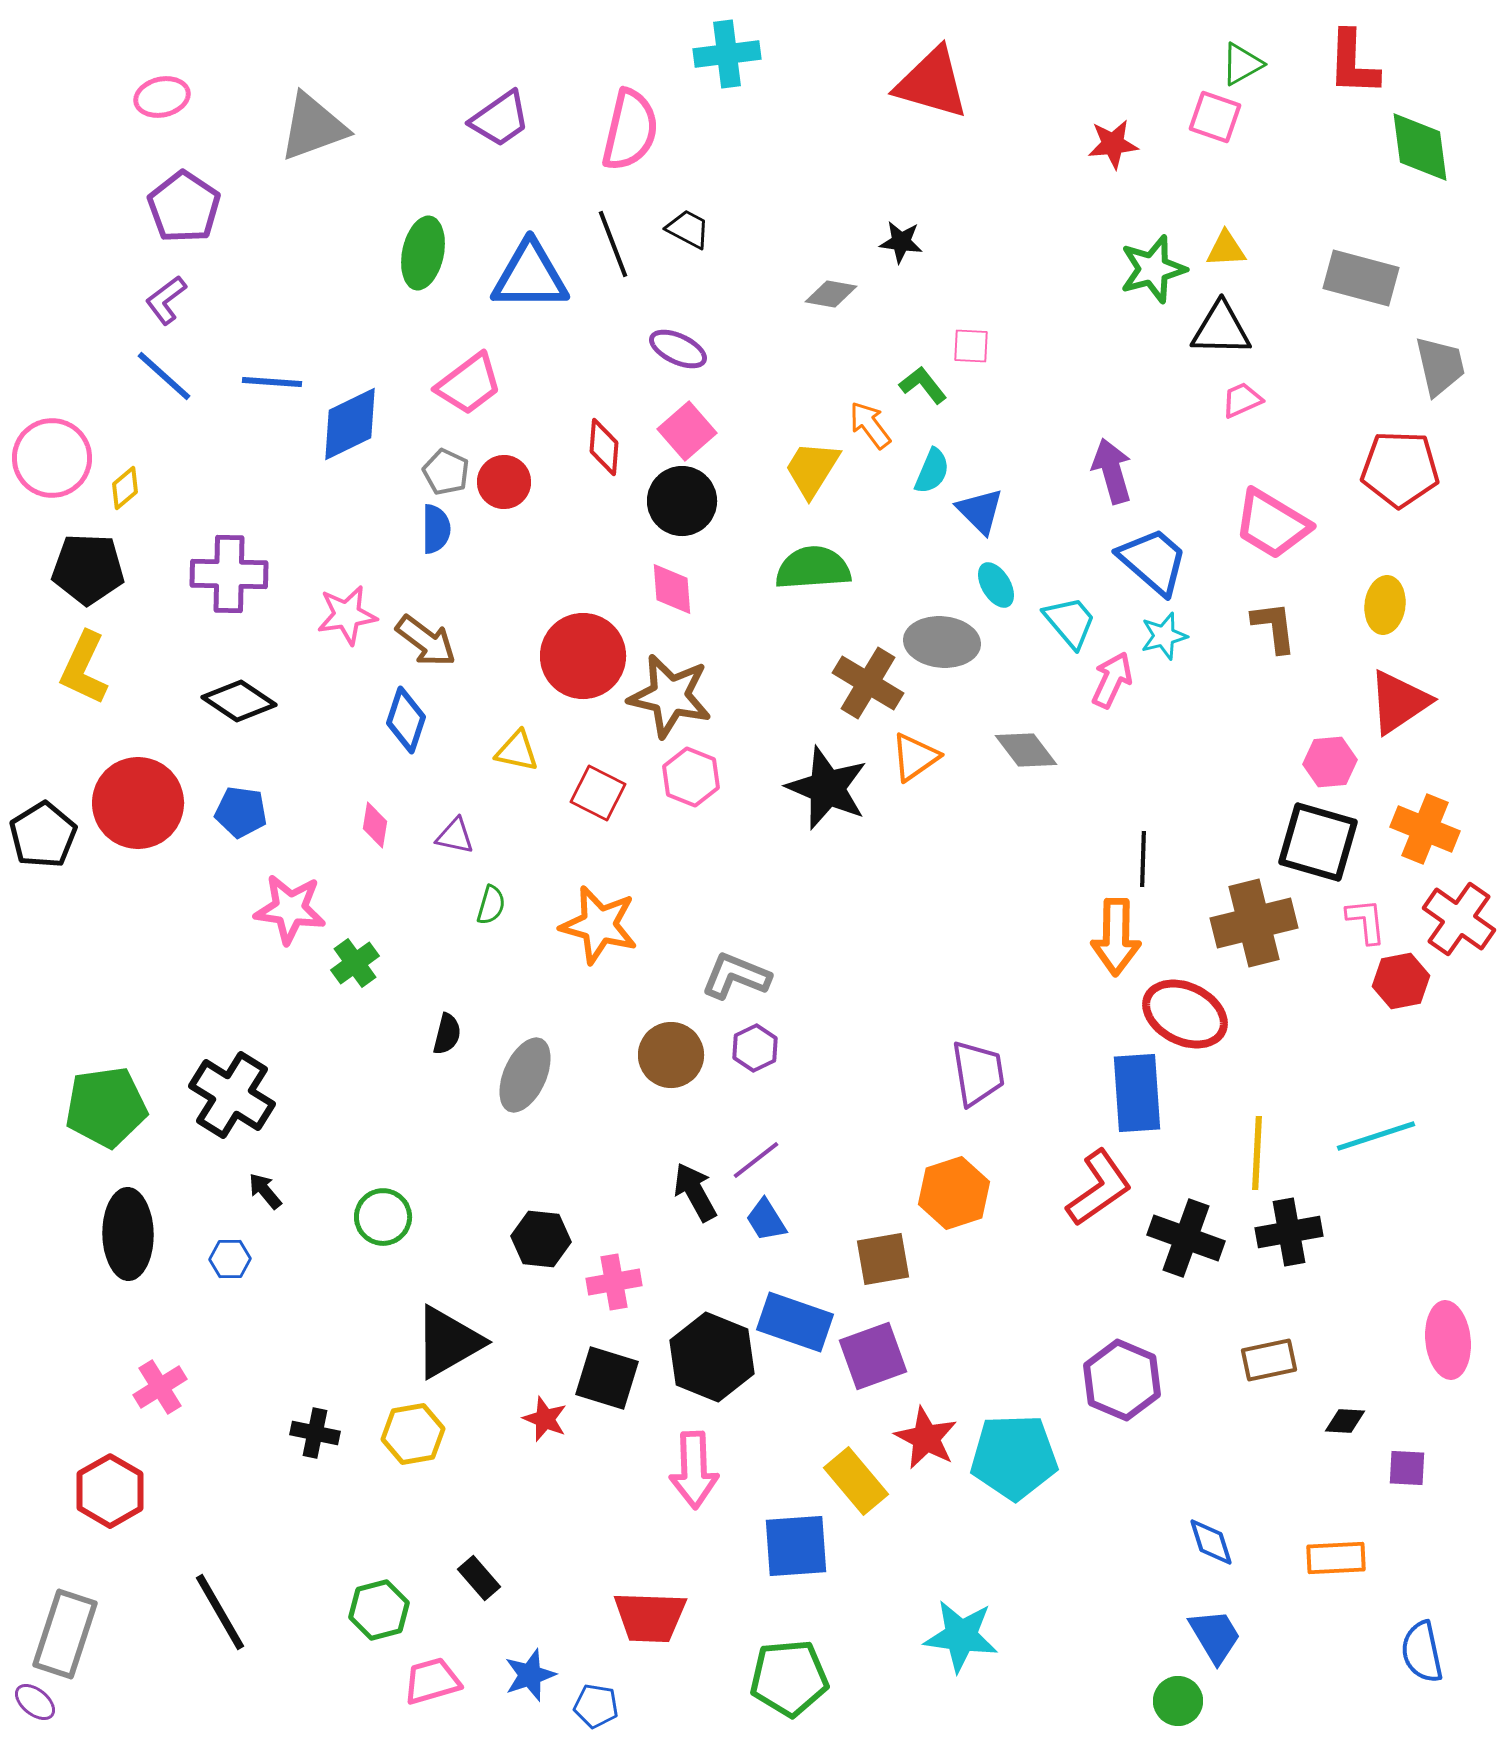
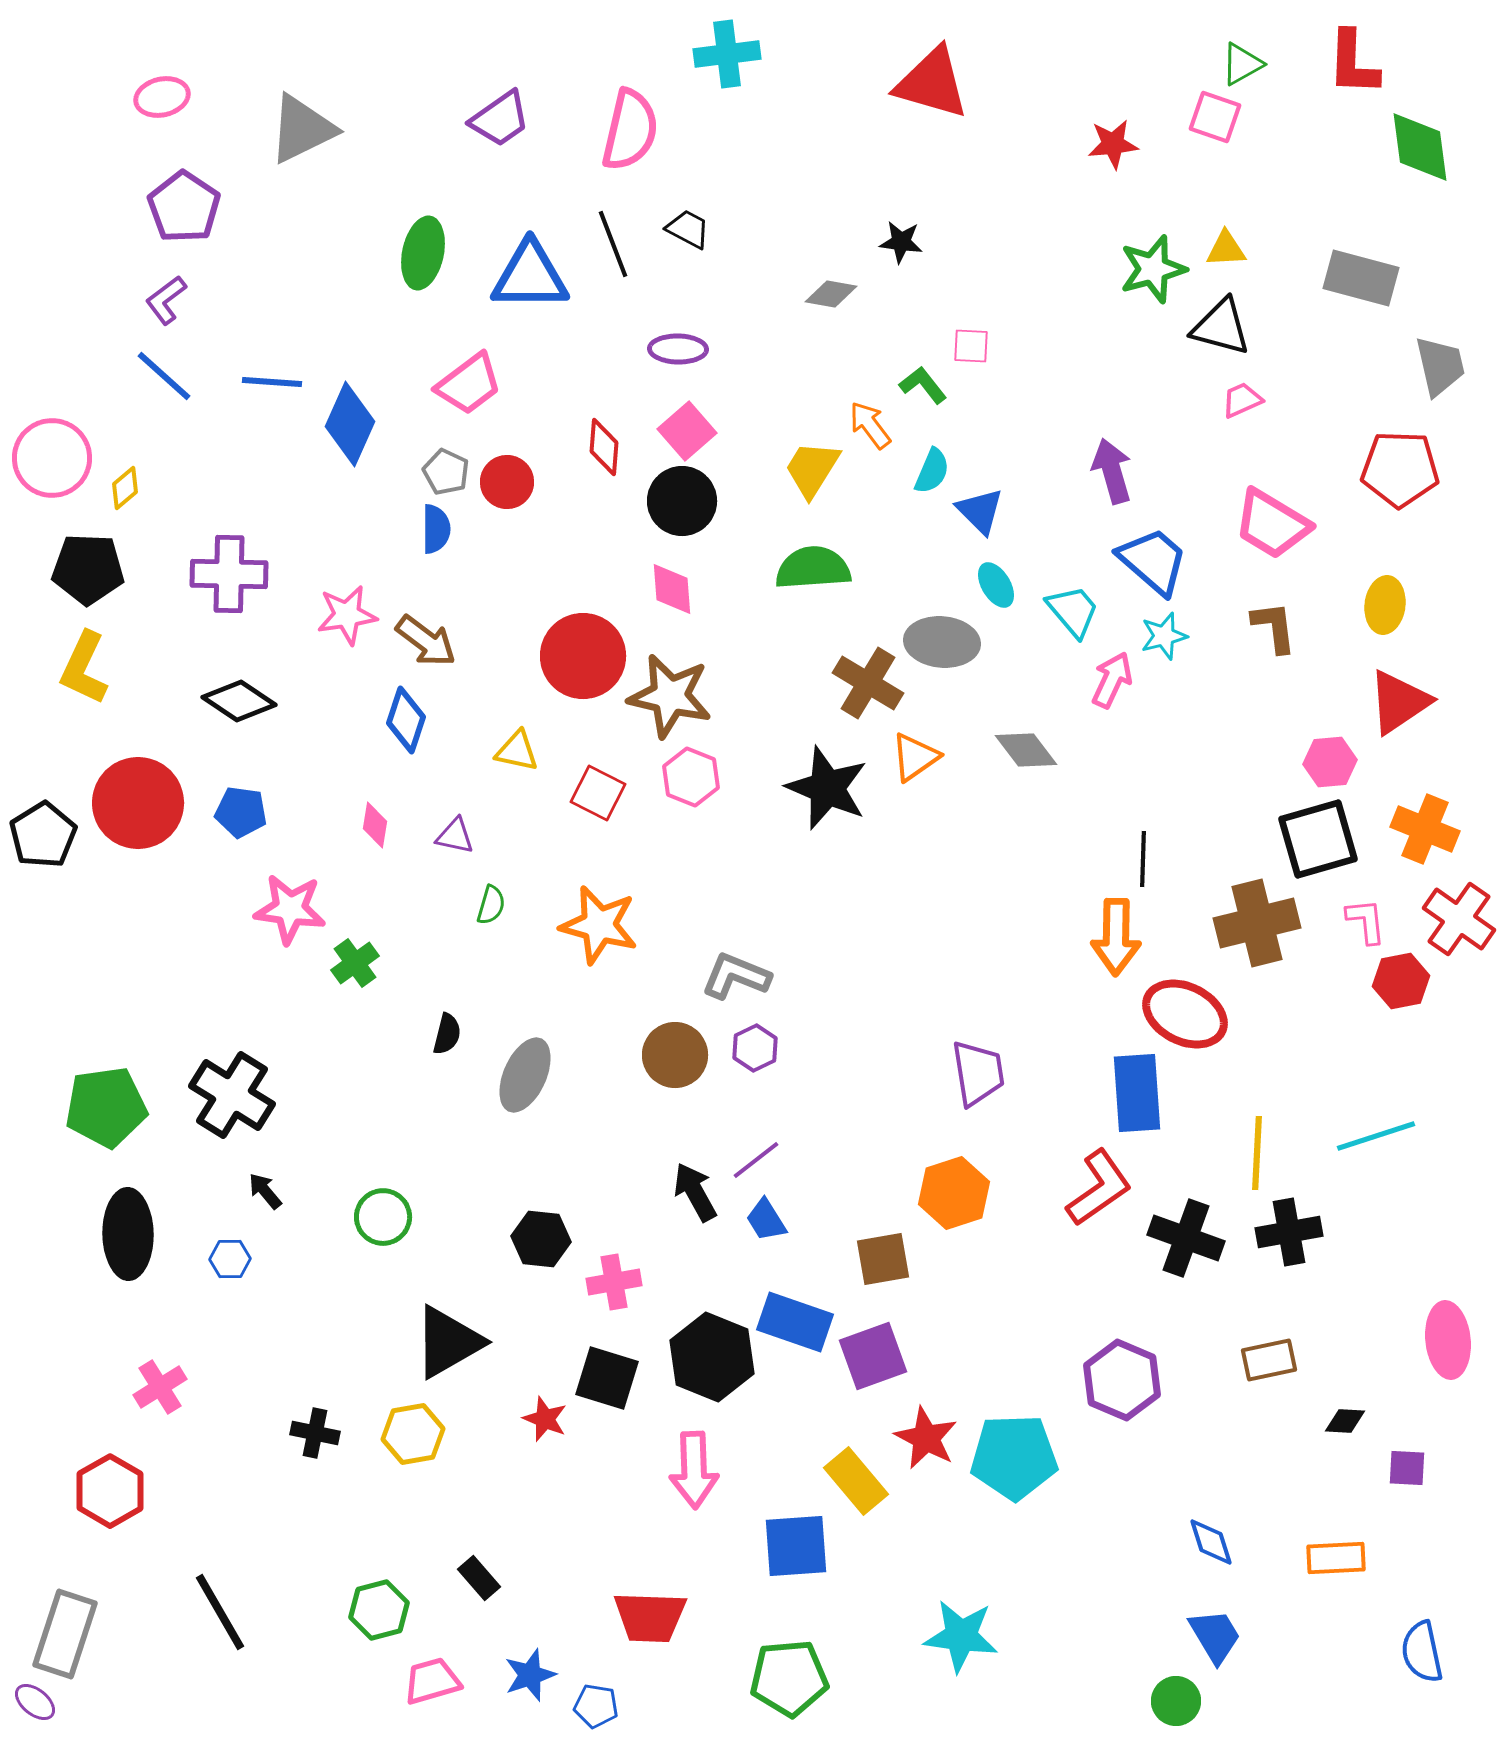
gray triangle at (313, 127): moved 11 px left, 2 px down; rotated 6 degrees counterclockwise
black triangle at (1221, 329): moved 2 px up; rotated 14 degrees clockwise
purple ellipse at (678, 349): rotated 24 degrees counterclockwise
blue diamond at (350, 424): rotated 40 degrees counterclockwise
red circle at (504, 482): moved 3 px right
cyan trapezoid at (1070, 622): moved 3 px right, 11 px up
black square at (1318, 842): moved 3 px up; rotated 32 degrees counterclockwise
brown cross at (1254, 923): moved 3 px right
brown circle at (671, 1055): moved 4 px right
green circle at (1178, 1701): moved 2 px left
